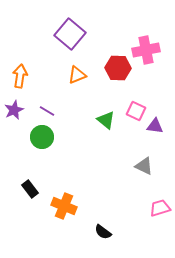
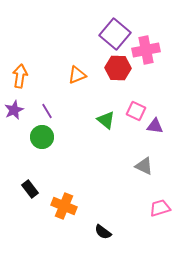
purple square: moved 45 px right
purple line: rotated 28 degrees clockwise
